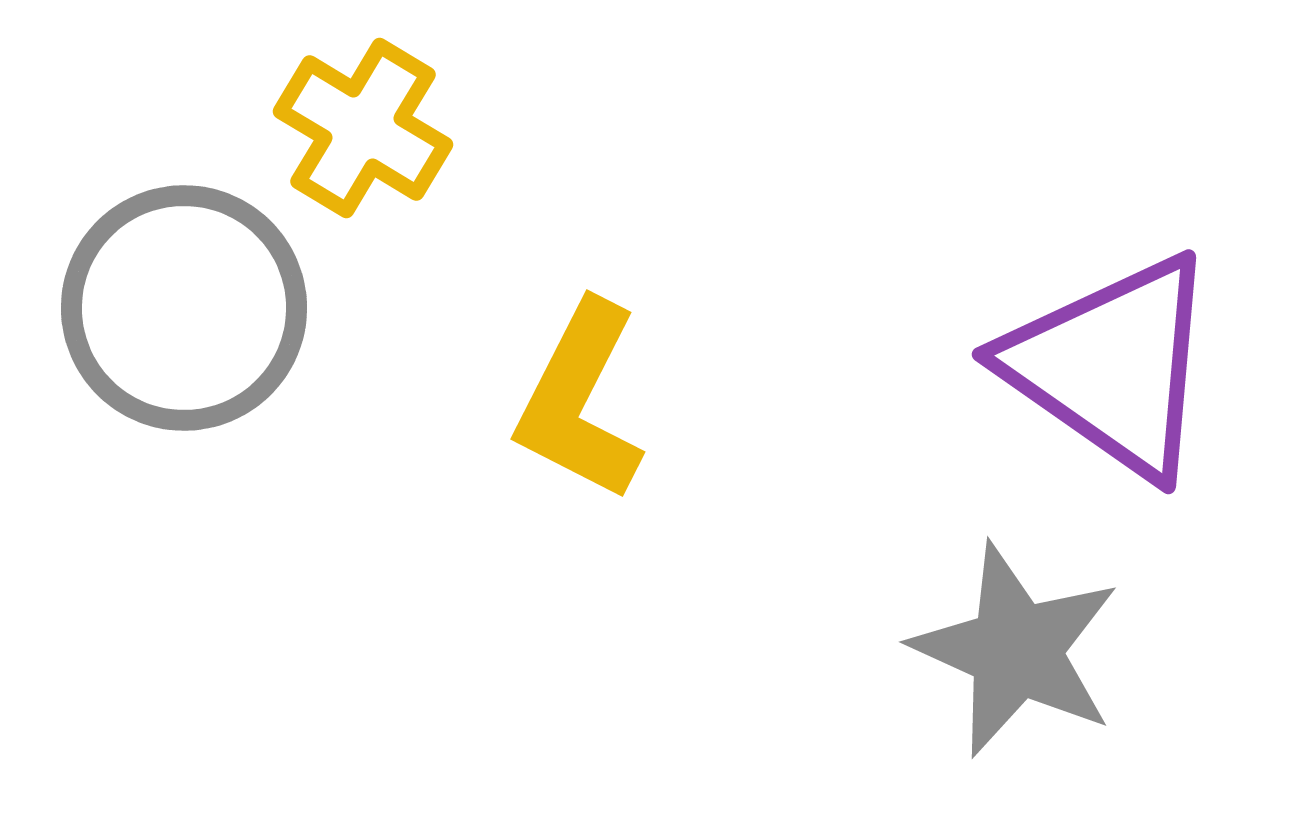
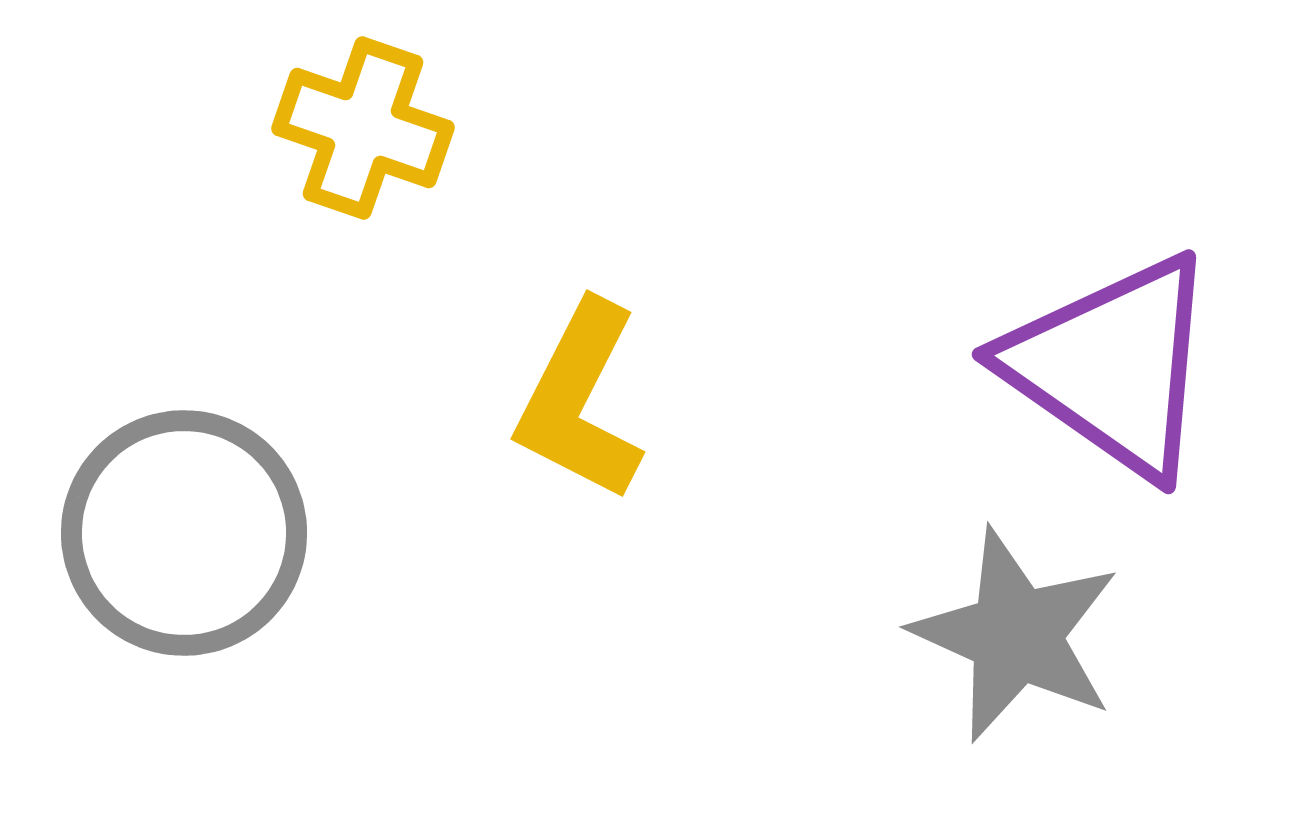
yellow cross: rotated 12 degrees counterclockwise
gray circle: moved 225 px down
gray star: moved 15 px up
